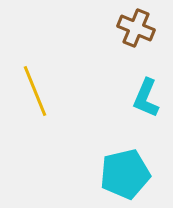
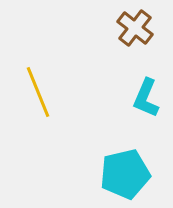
brown cross: moved 1 px left; rotated 15 degrees clockwise
yellow line: moved 3 px right, 1 px down
